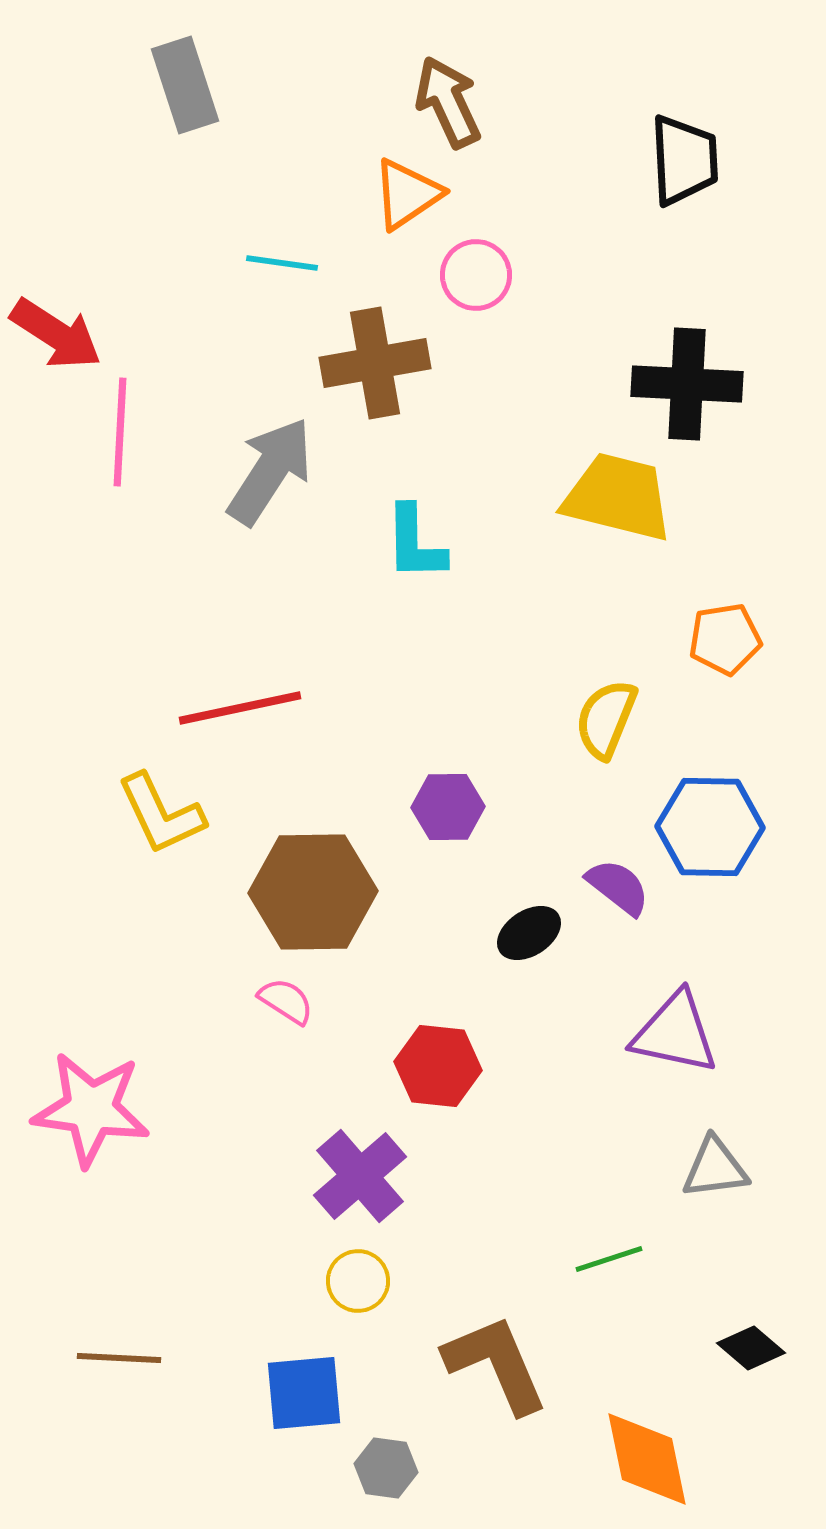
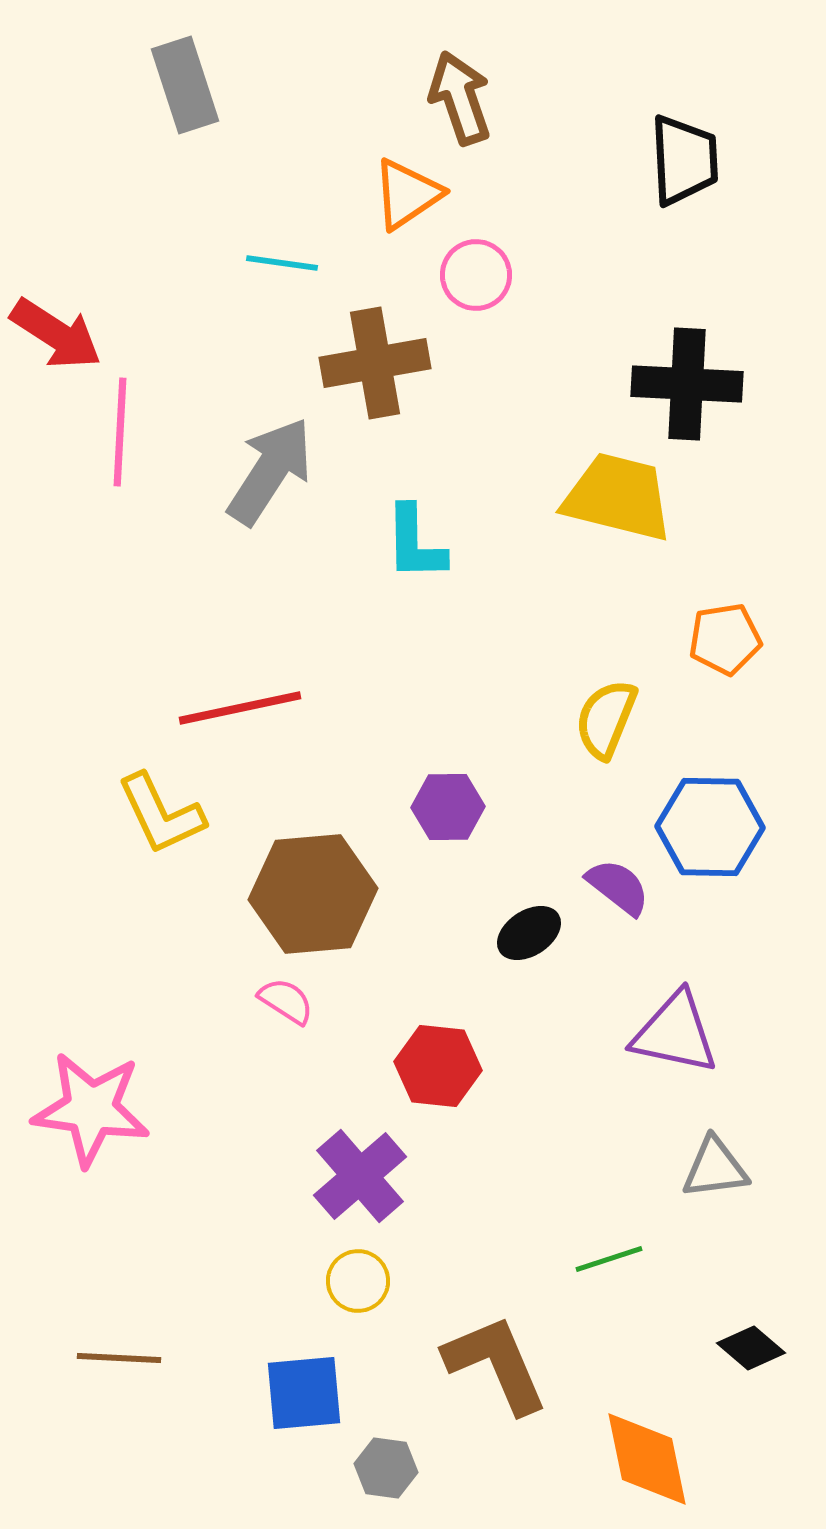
brown arrow: moved 12 px right, 4 px up; rotated 6 degrees clockwise
brown hexagon: moved 2 px down; rotated 4 degrees counterclockwise
